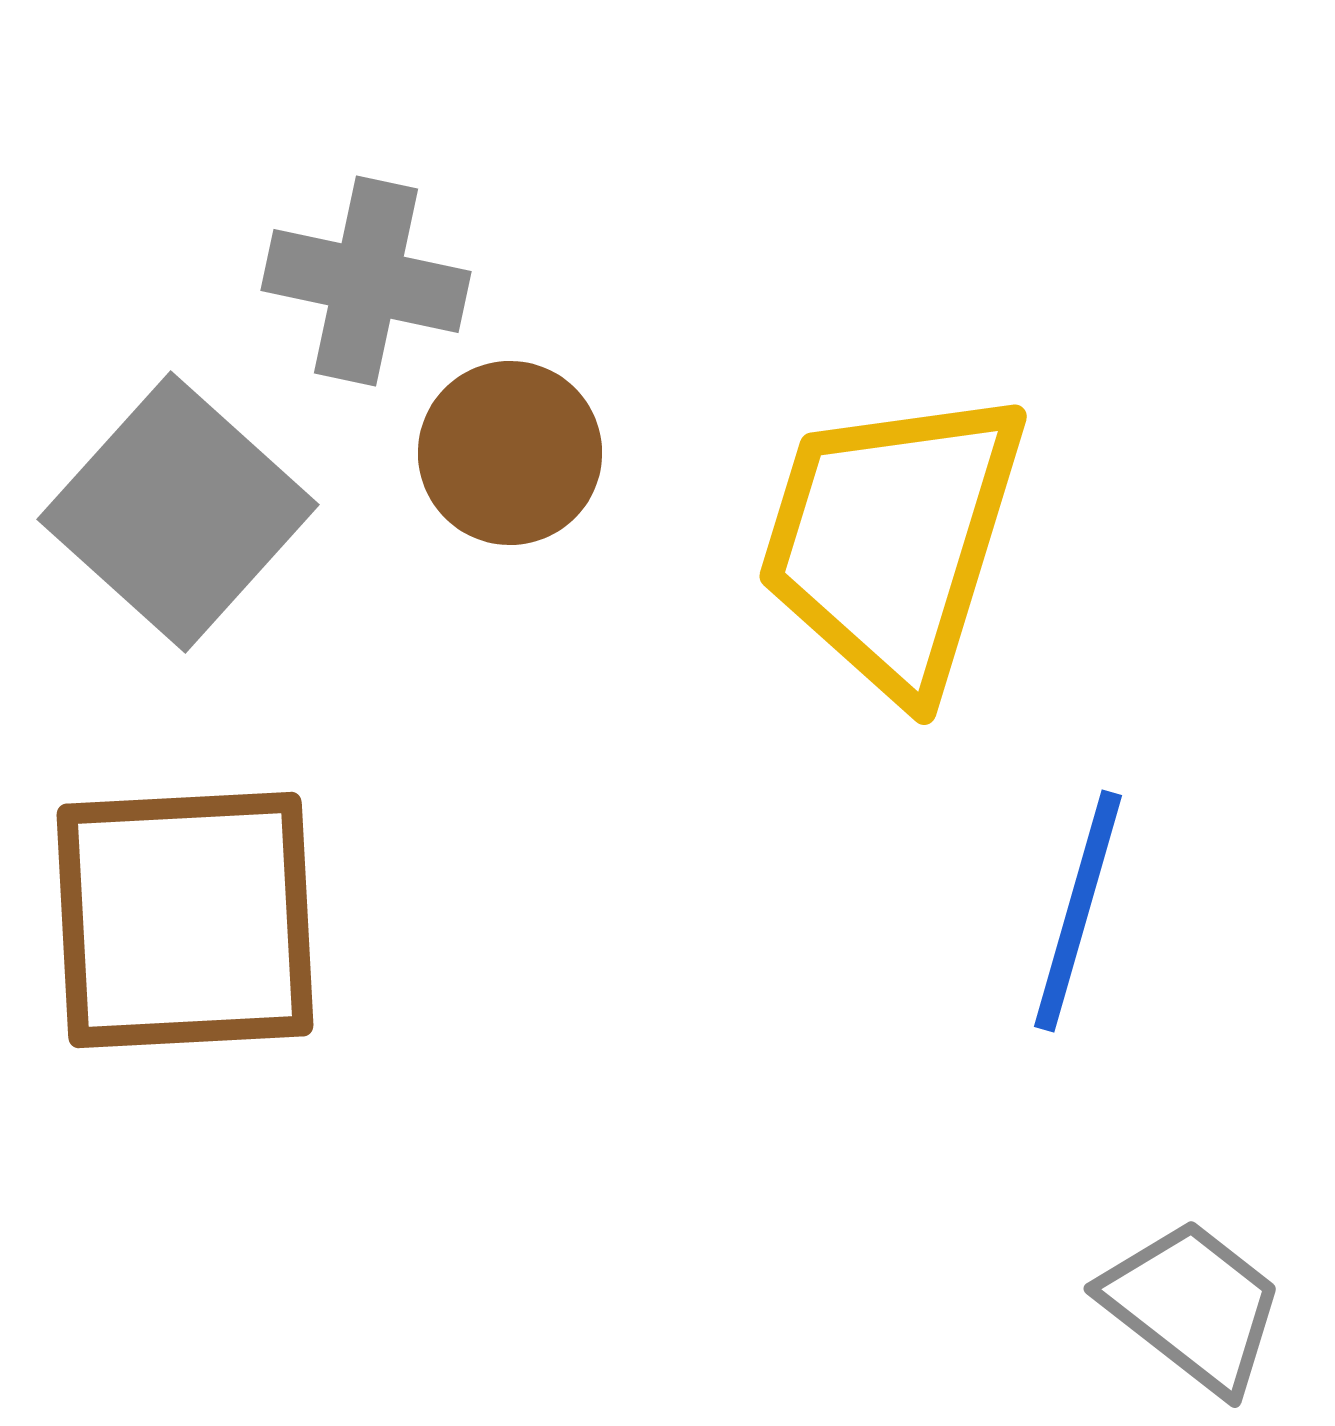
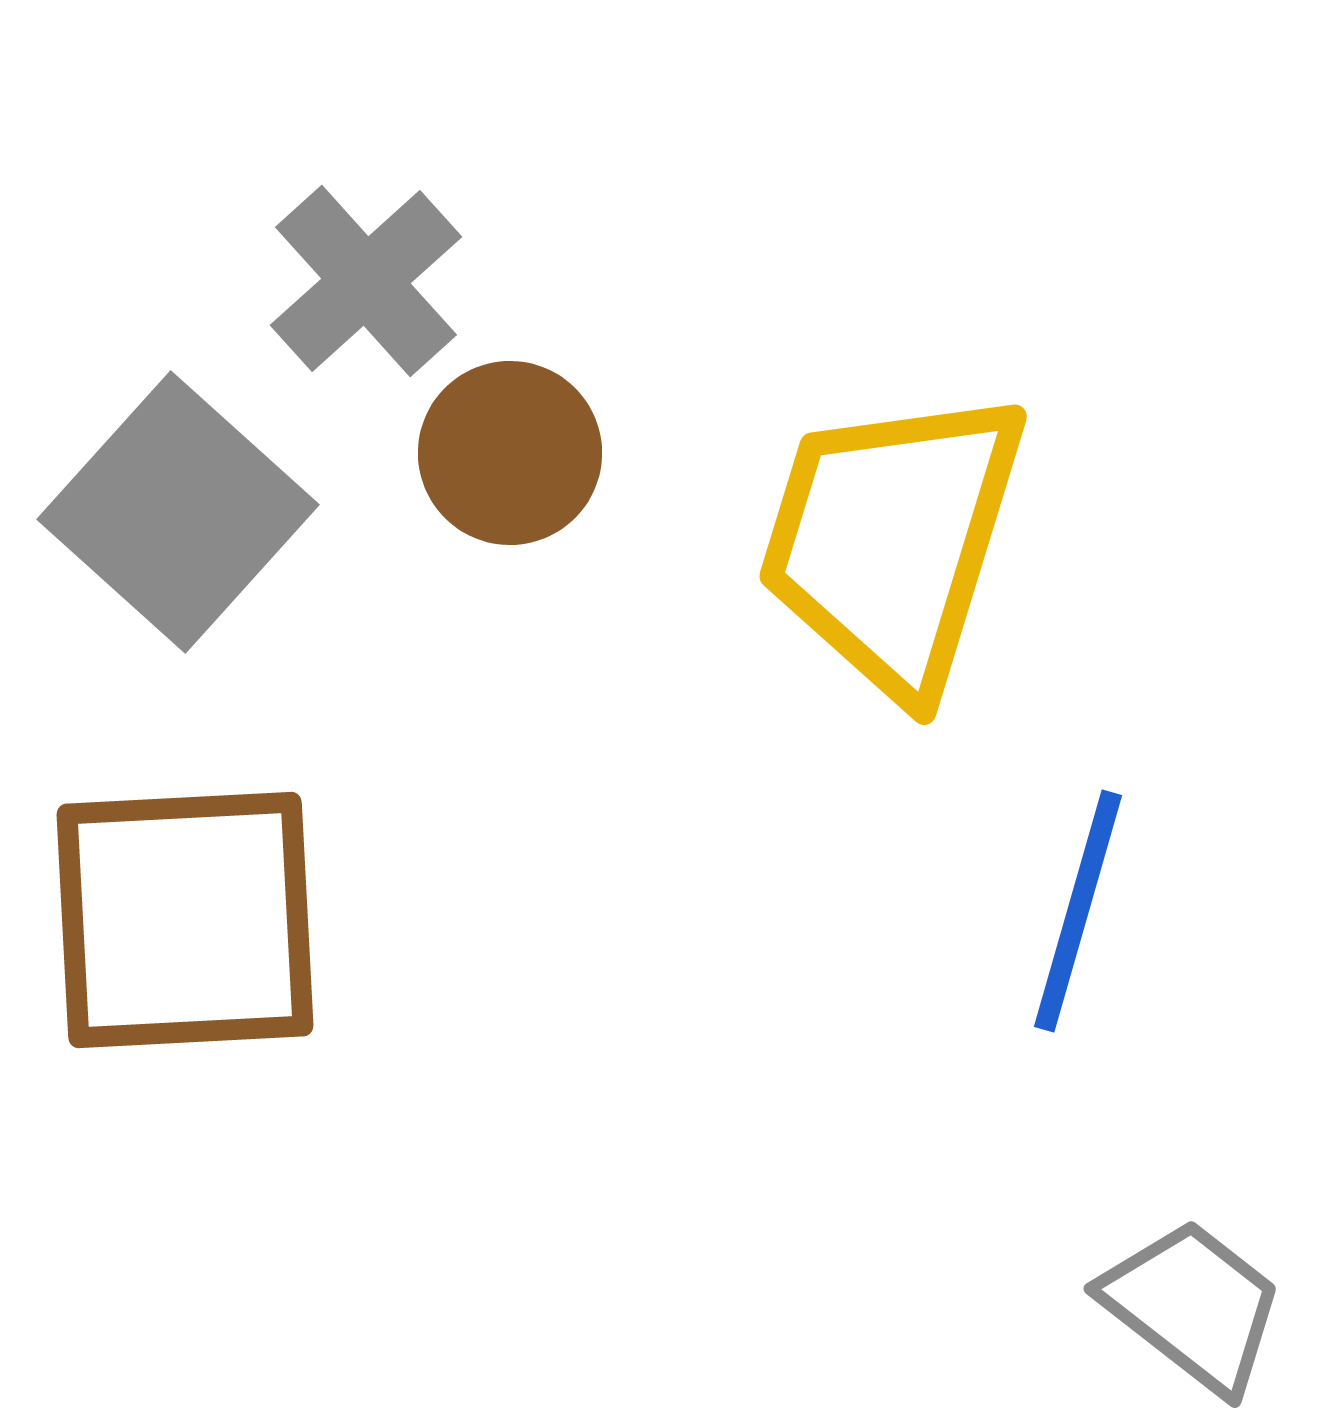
gray cross: rotated 36 degrees clockwise
